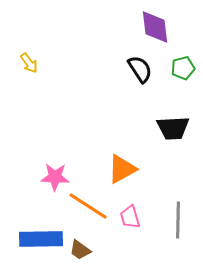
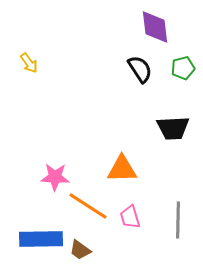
orange triangle: rotated 28 degrees clockwise
